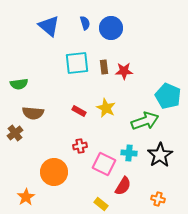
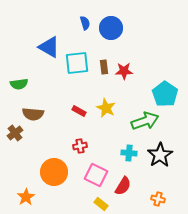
blue triangle: moved 21 px down; rotated 10 degrees counterclockwise
cyan pentagon: moved 3 px left, 2 px up; rotated 10 degrees clockwise
brown semicircle: moved 1 px down
pink square: moved 8 px left, 11 px down
